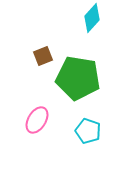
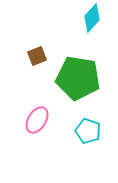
brown square: moved 6 px left
